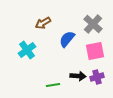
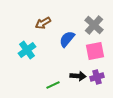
gray cross: moved 1 px right, 1 px down
green line: rotated 16 degrees counterclockwise
